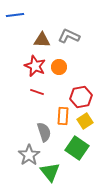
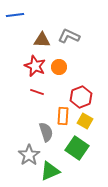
red hexagon: rotated 10 degrees counterclockwise
yellow square: rotated 28 degrees counterclockwise
gray semicircle: moved 2 px right
green triangle: moved 1 px up; rotated 45 degrees clockwise
